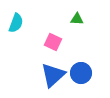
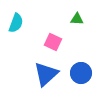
blue triangle: moved 7 px left, 1 px up
